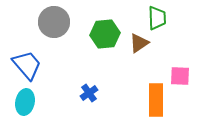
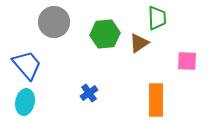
pink square: moved 7 px right, 15 px up
